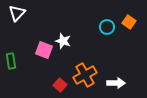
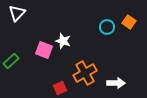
green rectangle: rotated 56 degrees clockwise
orange cross: moved 2 px up
red square: moved 3 px down; rotated 24 degrees clockwise
